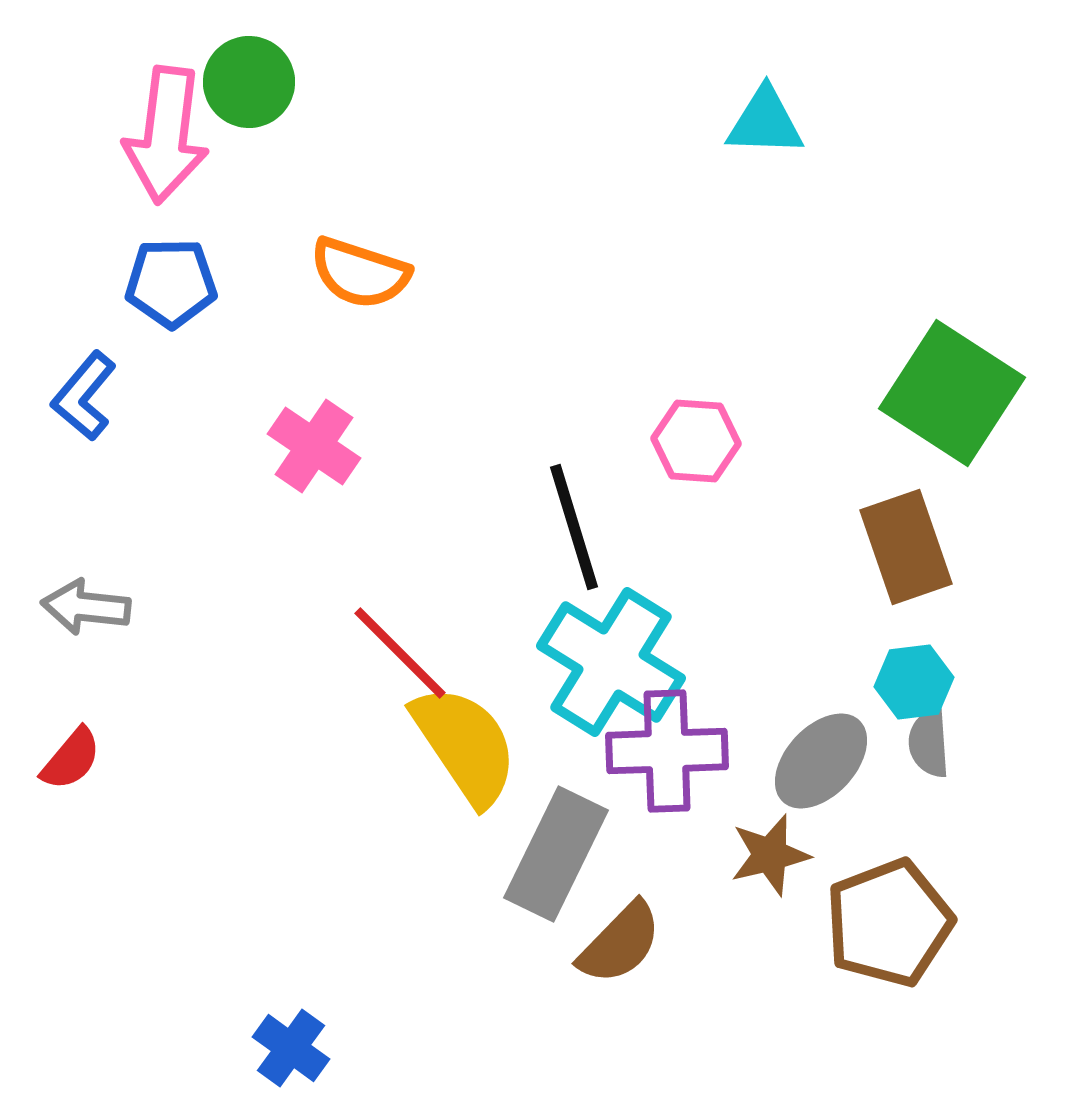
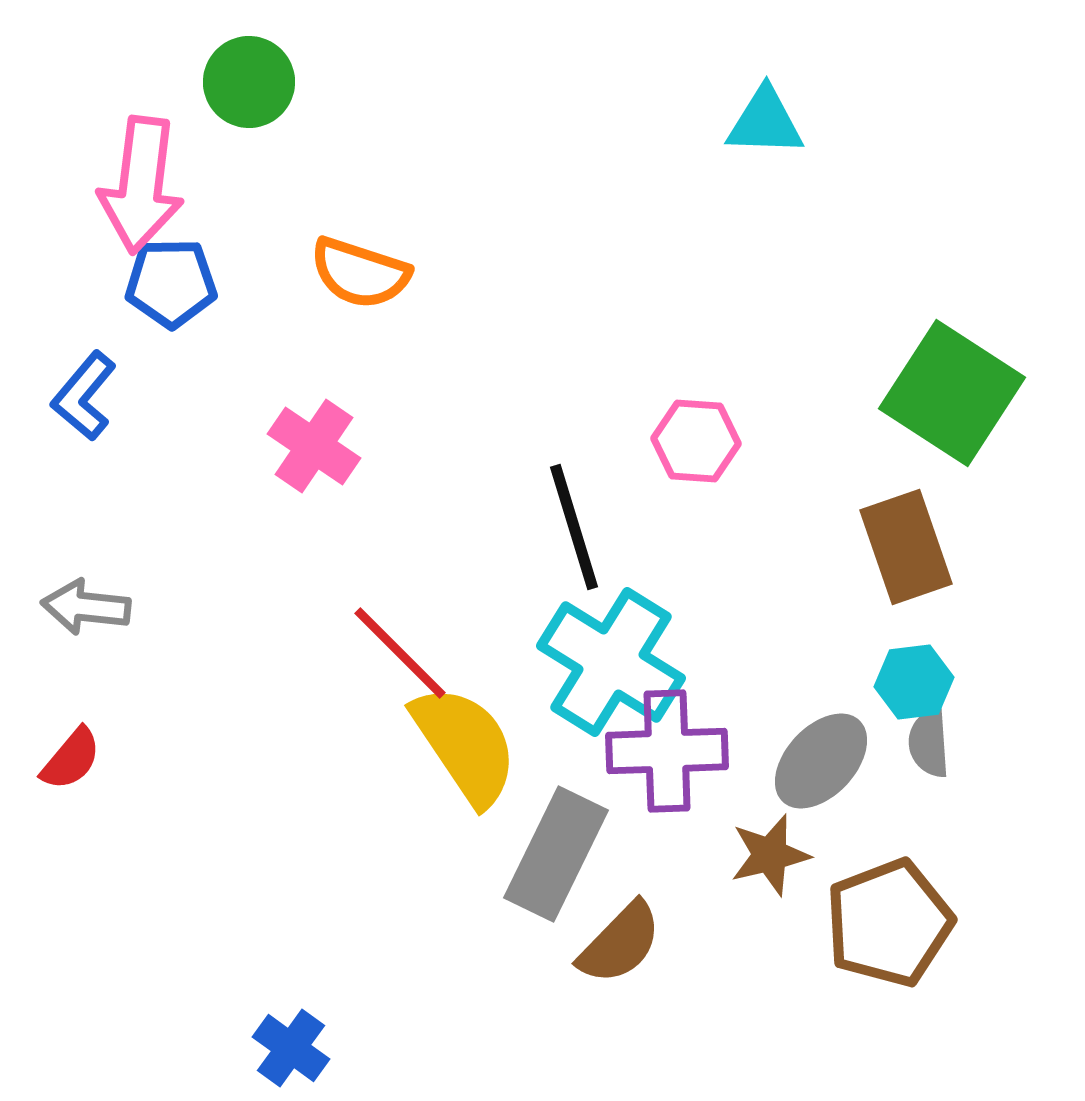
pink arrow: moved 25 px left, 50 px down
